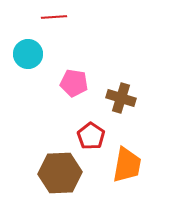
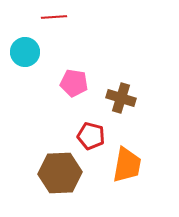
cyan circle: moved 3 px left, 2 px up
red pentagon: rotated 20 degrees counterclockwise
